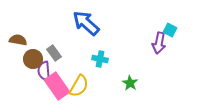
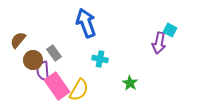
blue arrow: rotated 28 degrees clockwise
brown semicircle: rotated 60 degrees counterclockwise
brown circle: moved 1 px down
purple semicircle: moved 1 px left
yellow semicircle: moved 4 px down
